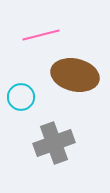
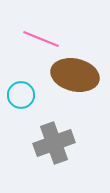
pink line: moved 4 px down; rotated 36 degrees clockwise
cyan circle: moved 2 px up
